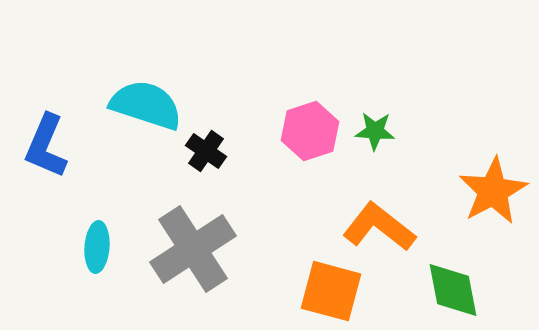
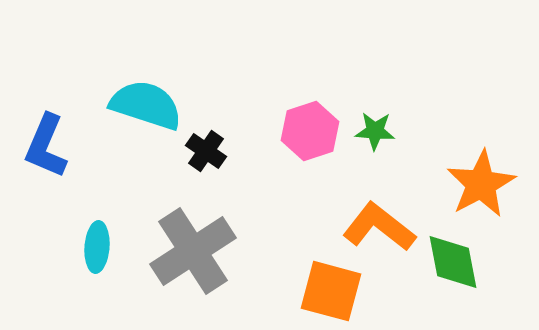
orange star: moved 12 px left, 7 px up
gray cross: moved 2 px down
green diamond: moved 28 px up
